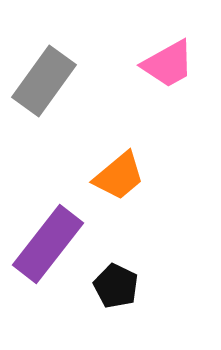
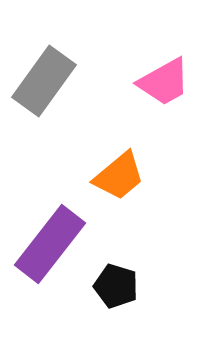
pink trapezoid: moved 4 px left, 18 px down
purple rectangle: moved 2 px right
black pentagon: rotated 9 degrees counterclockwise
